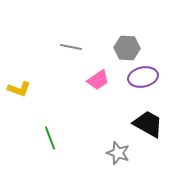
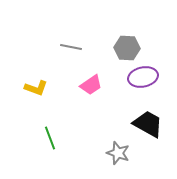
pink trapezoid: moved 7 px left, 5 px down
yellow L-shape: moved 17 px right, 1 px up
